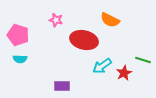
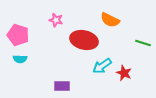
green line: moved 17 px up
red star: rotated 21 degrees counterclockwise
